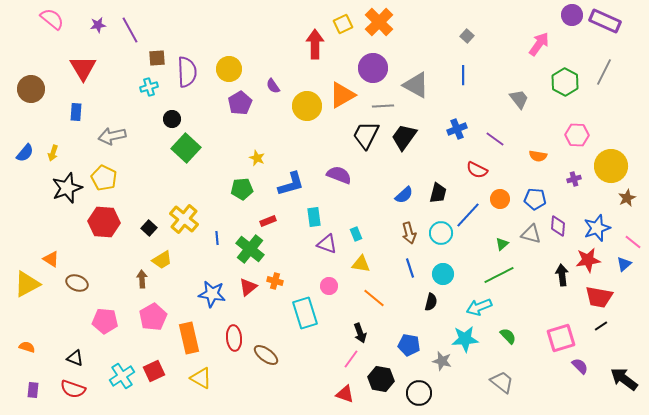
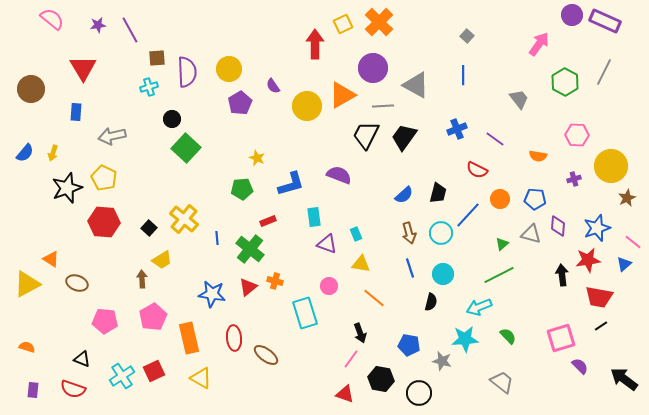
black triangle at (75, 358): moved 7 px right, 1 px down
